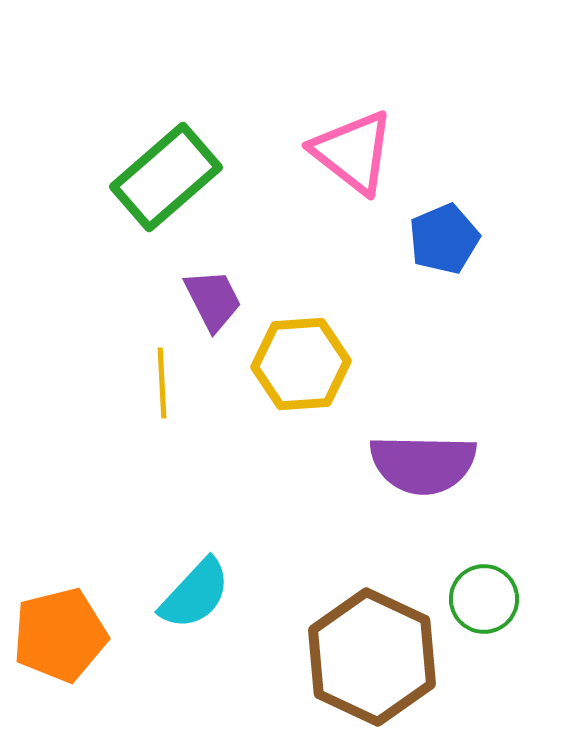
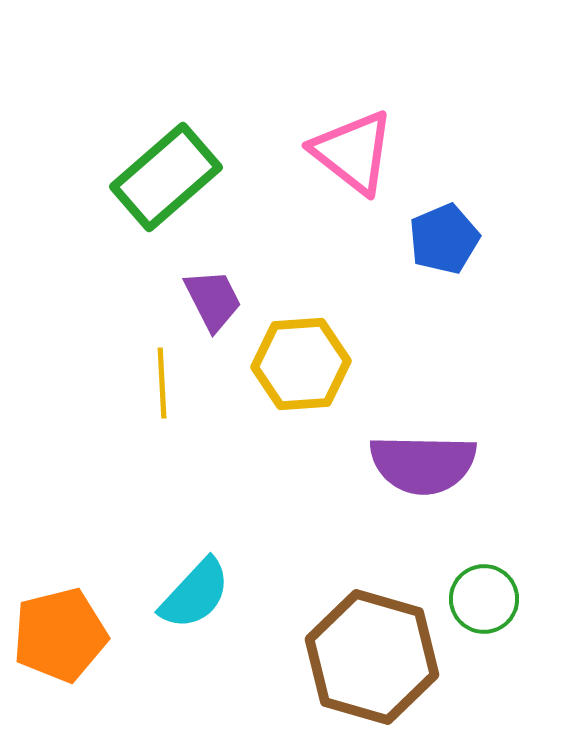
brown hexagon: rotated 9 degrees counterclockwise
